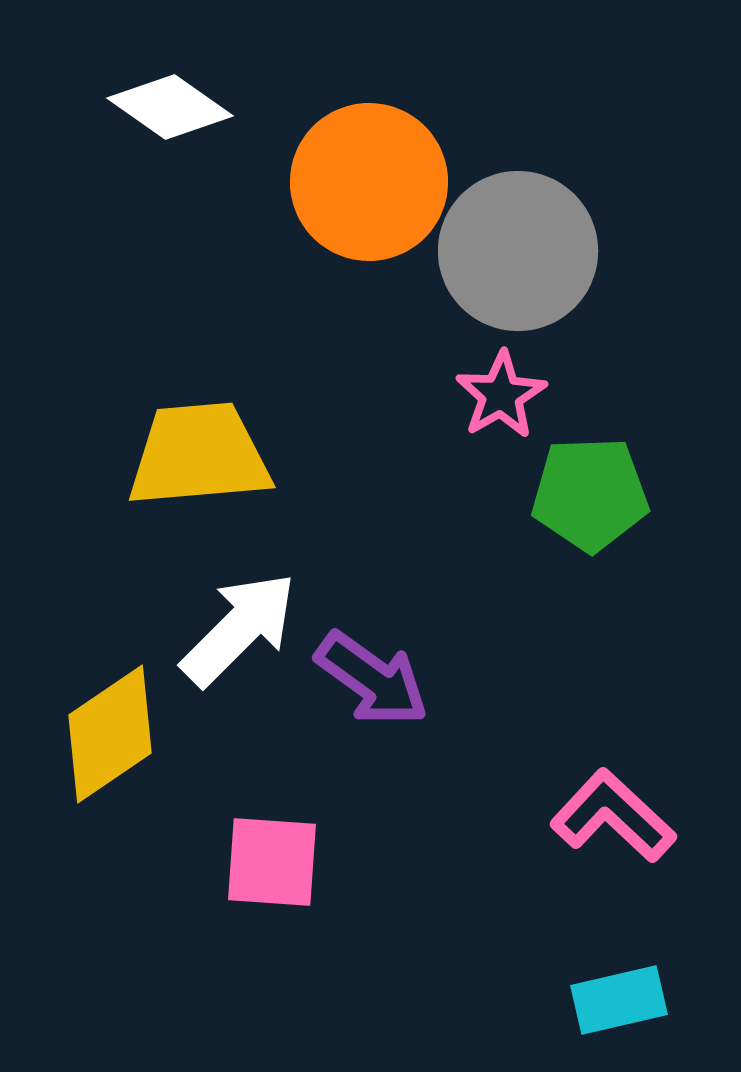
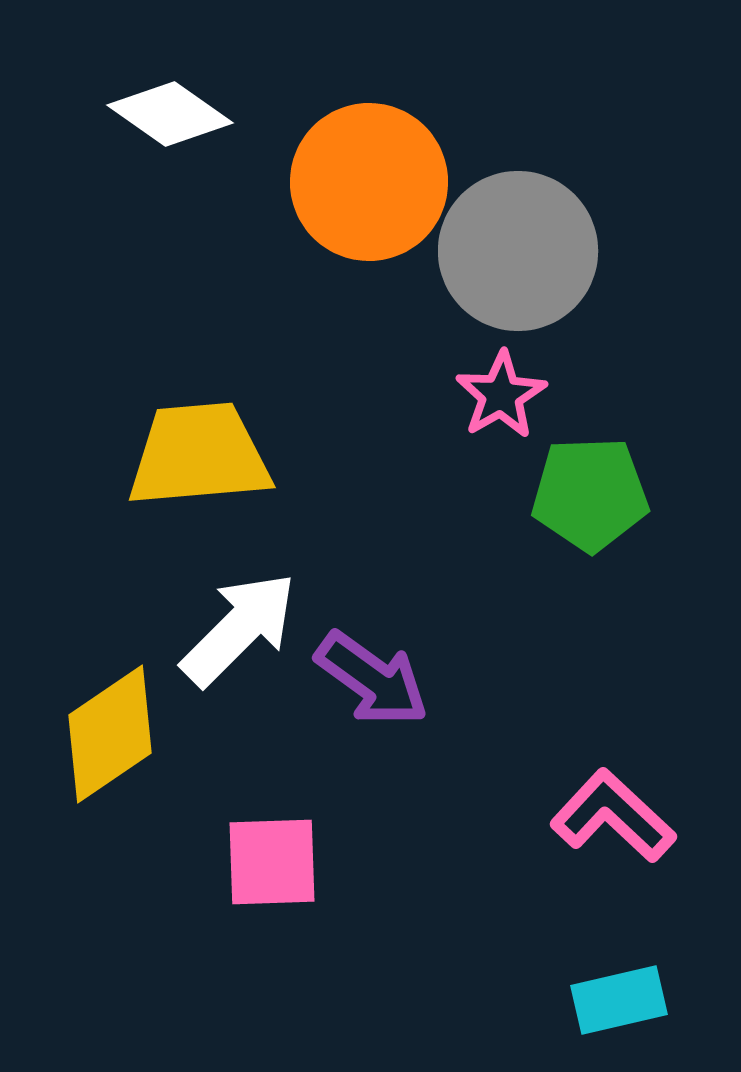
white diamond: moved 7 px down
pink square: rotated 6 degrees counterclockwise
